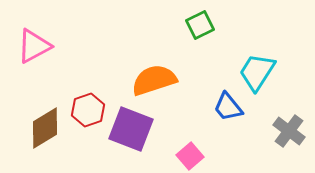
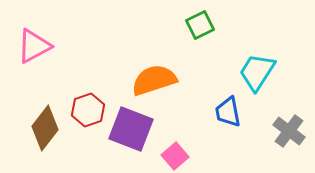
blue trapezoid: moved 5 px down; rotated 28 degrees clockwise
brown diamond: rotated 21 degrees counterclockwise
pink square: moved 15 px left
